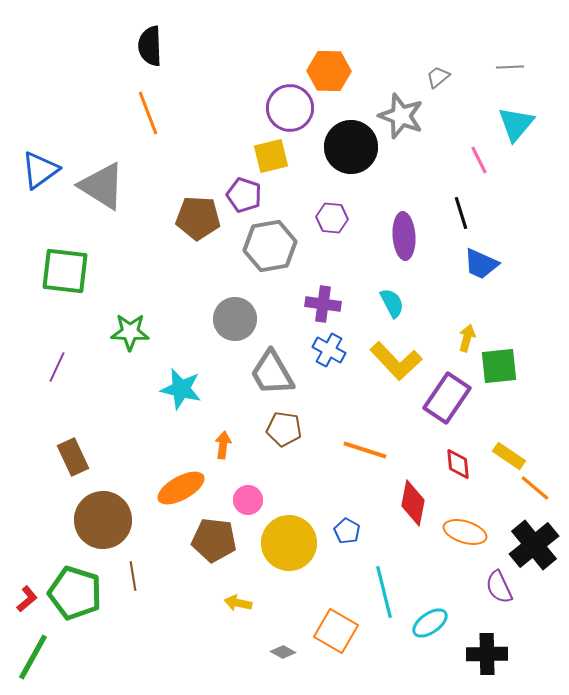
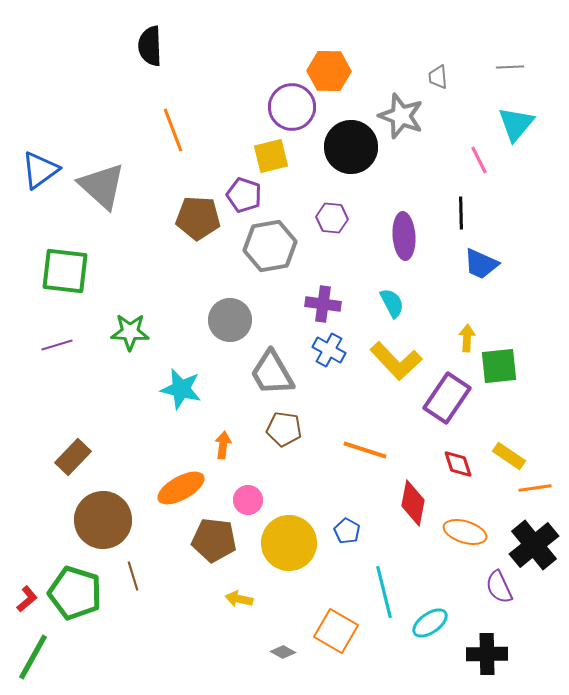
gray trapezoid at (438, 77): rotated 55 degrees counterclockwise
purple circle at (290, 108): moved 2 px right, 1 px up
orange line at (148, 113): moved 25 px right, 17 px down
gray triangle at (102, 186): rotated 10 degrees clockwise
black line at (461, 213): rotated 16 degrees clockwise
gray circle at (235, 319): moved 5 px left, 1 px down
yellow arrow at (467, 338): rotated 12 degrees counterclockwise
purple line at (57, 367): moved 22 px up; rotated 48 degrees clockwise
brown rectangle at (73, 457): rotated 69 degrees clockwise
red diamond at (458, 464): rotated 12 degrees counterclockwise
orange line at (535, 488): rotated 48 degrees counterclockwise
brown line at (133, 576): rotated 8 degrees counterclockwise
yellow arrow at (238, 603): moved 1 px right, 4 px up
